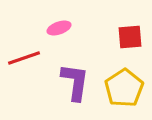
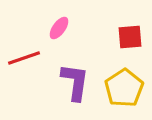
pink ellipse: rotated 35 degrees counterclockwise
